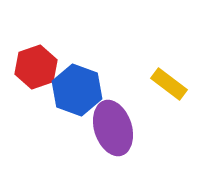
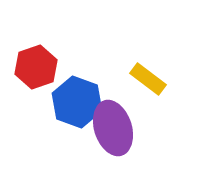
yellow rectangle: moved 21 px left, 5 px up
blue hexagon: moved 12 px down
